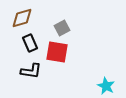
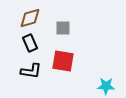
brown diamond: moved 8 px right
gray square: moved 1 px right; rotated 28 degrees clockwise
red square: moved 6 px right, 9 px down
cyan star: rotated 24 degrees counterclockwise
